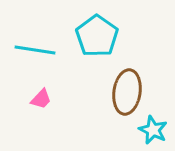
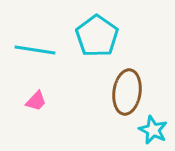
pink trapezoid: moved 5 px left, 2 px down
